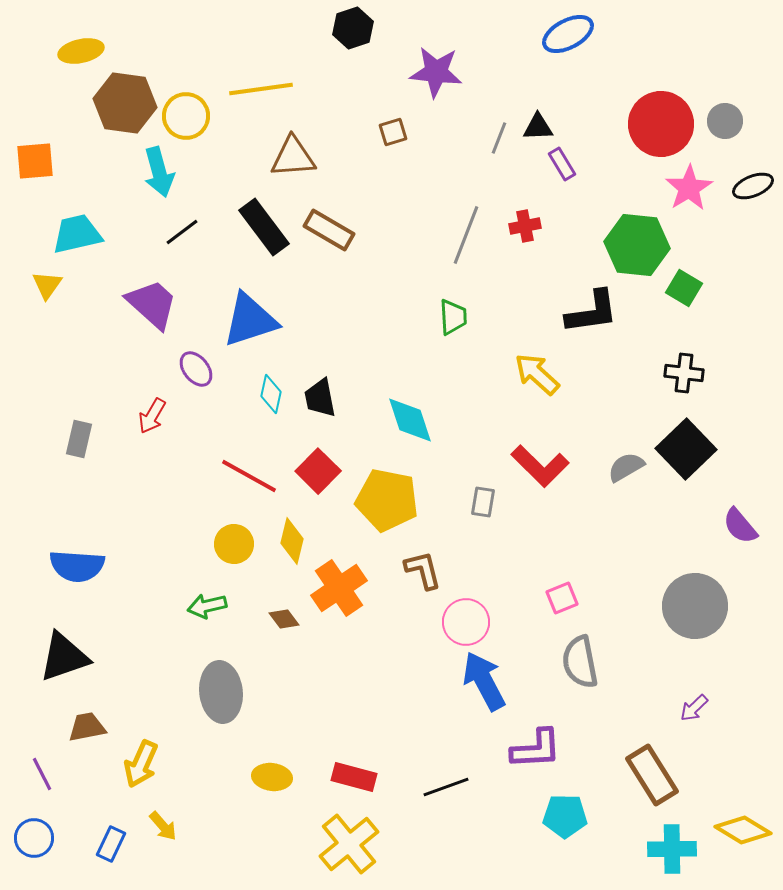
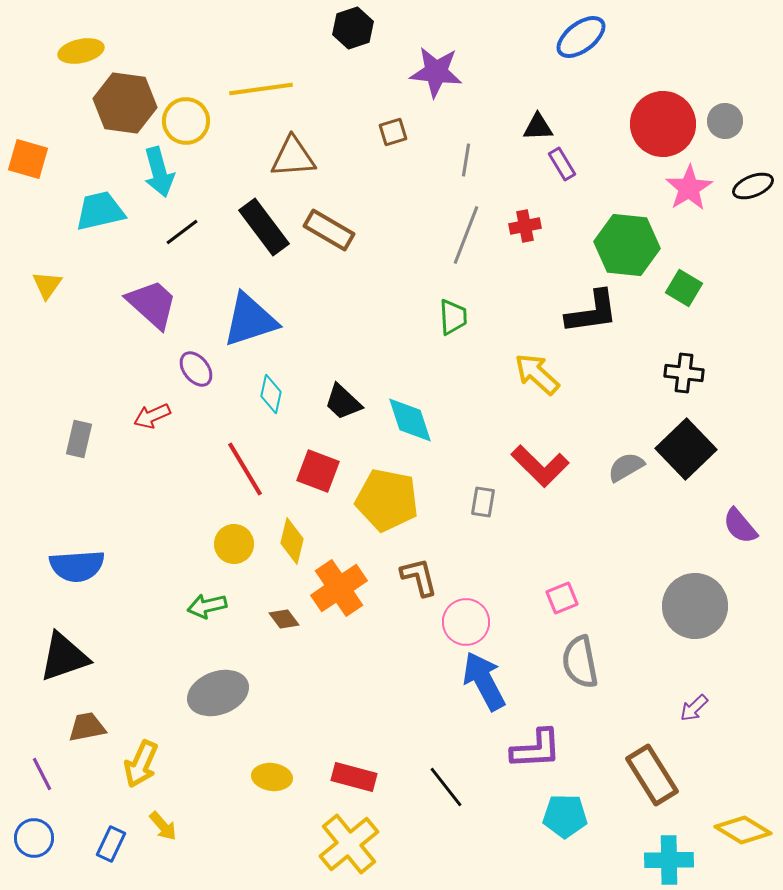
blue ellipse at (568, 34): moved 13 px right, 3 px down; rotated 9 degrees counterclockwise
yellow circle at (186, 116): moved 5 px down
red circle at (661, 124): moved 2 px right
gray line at (499, 138): moved 33 px left, 22 px down; rotated 12 degrees counterclockwise
orange square at (35, 161): moved 7 px left, 2 px up; rotated 21 degrees clockwise
cyan trapezoid at (77, 234): moved 23 px right, 23 px up
green hexagon at (637, 245): moved 10 px left
black trapezoid at (320, 398): moved 23 px right, 4 px down; rotated 36 degrees counterclockwise
red arrow at (152, 416): rotated 36 degrees clockwise
red square at (318, 471): rotated 24 degrees counterclockwise
red line at (249, 476): moved 4 px left, 7 px up; rotated 30 degrees clockwise
blue semicircle at (77, 566): rotated 8 degrees counterclockwise
brown L-shape at (423, 570): moved 4 px left, 7 px down
gray ellipse at (221, 692): moved 3 px left, 1 px down; rotated 76 degrees clockwise
black line at (446, 787): rotated 72 degrees clockwise
cyan cross at (672, 849): moved 3 px left, 11 px down
